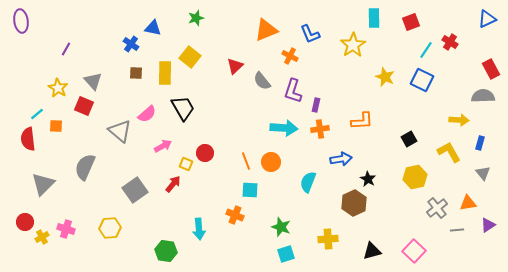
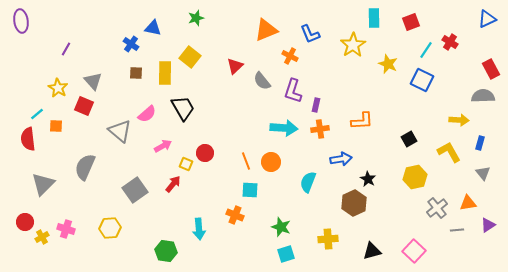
yellow star at (385, 77): moved 3 px right, 13 px up
